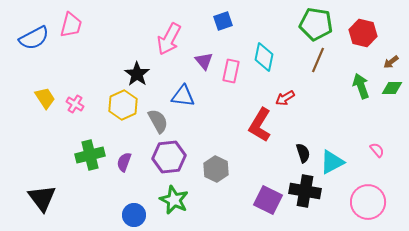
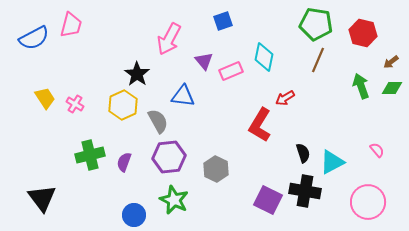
pink rectangle: rotated 55 degrees clockwise
